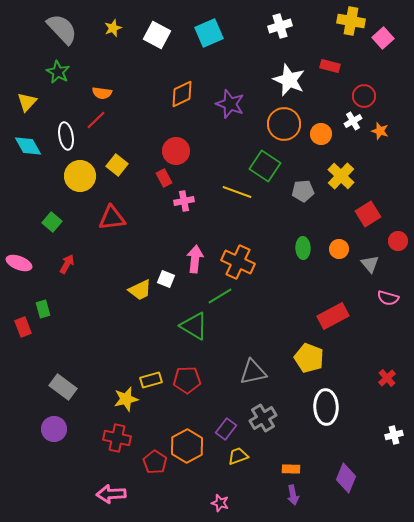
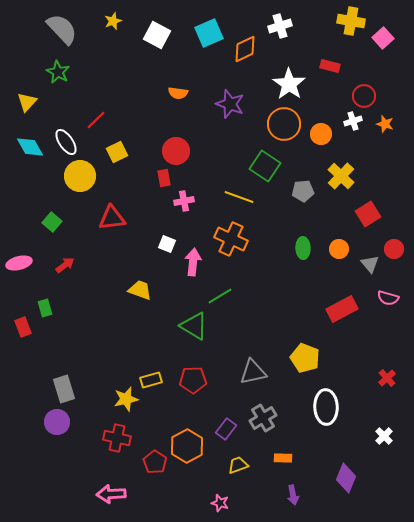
yellow star at (113, 28): moved 7 px up
white star at (289, 80): moved 4 px down; rotated 12 degrees clockwise
orange semicircle at (102, 93): moved 76 px right
orange diamond at (182, 94): moved 63 px right, 45 px up
white cross at (353, 121): rotated 12 degrees clockwise
orange star at (380, 131): moved 5 px right, 7 px up
white ellipse at (66, 136): moved 6 px down; rotated 24 degrees counterclockwise
cyan diamond at (28, 146): moved 2 px right, 1 px down
yellow square at (117, 165): moved 13 px up; rotated 25 degrees clockwise
red rectangle at (164, 178): rotated 18 degrees clockwise
yellow line at (237, 192): moved 2 px right, 5 px down
red circle at (398, 241): moved 4 px left, 8 px down
pink arrow at (195, 259): moved 2 px left, 3 px down
orange cross at (238, 262): moved 7 px left, 23 px up
pink ellipse at (19, 263): rotated 35 degrees counterclockwise
red arrow at (67, 264): moved 2 px left, 1 px down; rotated 24 degrees clockwise
white square at (166, 279): moved 1 px right, 35 px up
yellow trapezoid at (140, 290): rotated 135 degrees counterclockwise
green rectangle at (43, 309): moved 2 px right, 1 px up
red rectangle at (333, 316): moved 9 px right, 7 px up
yellow pentagon at (309, 358): moved 4 px left
red pentagon at (187, 380): moved 6 px right
gray rectangle at (63, 387): moved 1 px right, 2 px down; rotated 36 degrees clockwise
purple circle at (54, 429): moved 3 px right, 7 px up
white cross at (394, 435): moved 10 px left, 1 px down; rotated 30 degrees counterclockwise
yellow trapezoid at (238, 456): moved 9 px down
orange rectangle at (291, 469): moved 8 px left, 11 px up
